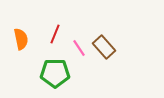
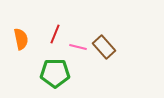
pink line: moved 1 px left, 1 px up; rotated 42 degrees counterclockwise
